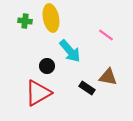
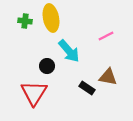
pink line: moved 1 px down; rotated 63 degrees counterclockwise
cyan arrow: moved 1 px left
red triangle: moved 4 px left; rotated 28 degrees counterclockwise
